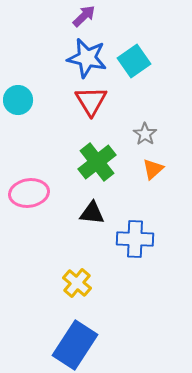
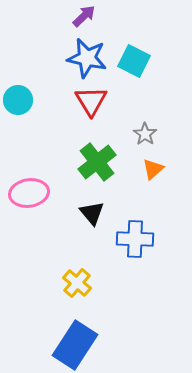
cyan square: rotated 28 degrees counterclockwise
black triangle: rotated 44 degrees clockwise
